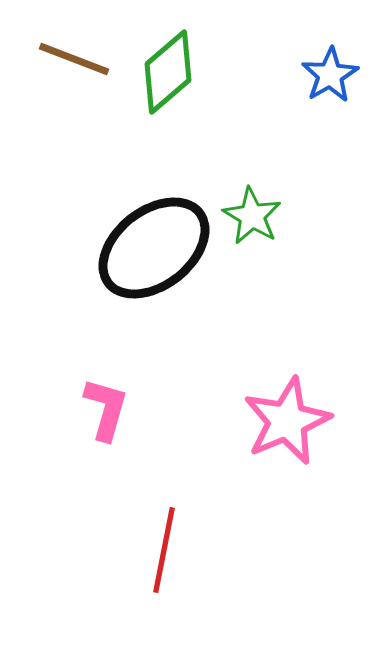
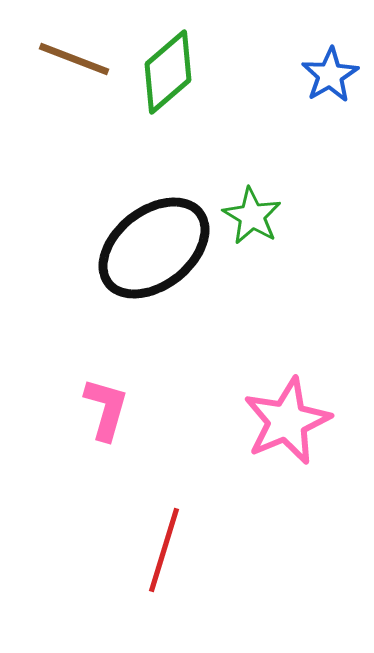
red line: rotated 6 degrees clockwise
